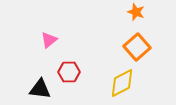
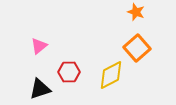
pink triangle: moved 10 px left, 6 px down
orange square: moved 1 px down
yellow diamond: moved 11 px left, 8 px up
black triangle: rotated 25 degrees counterclockwise
